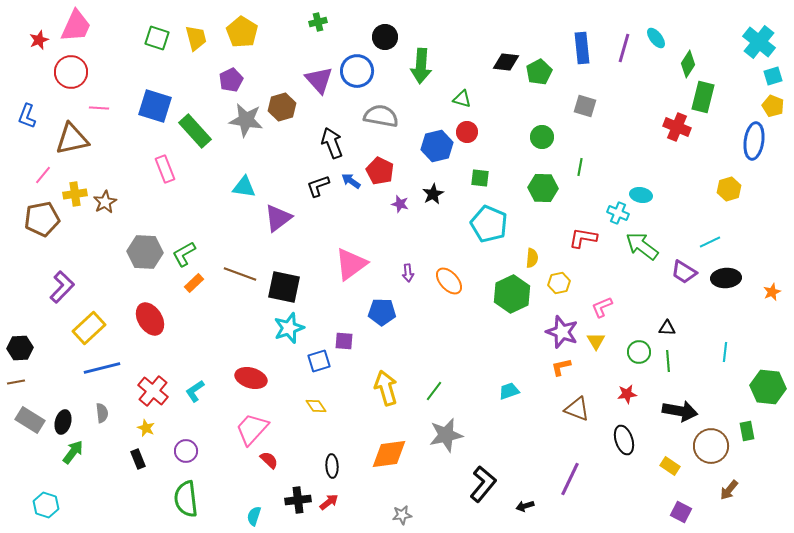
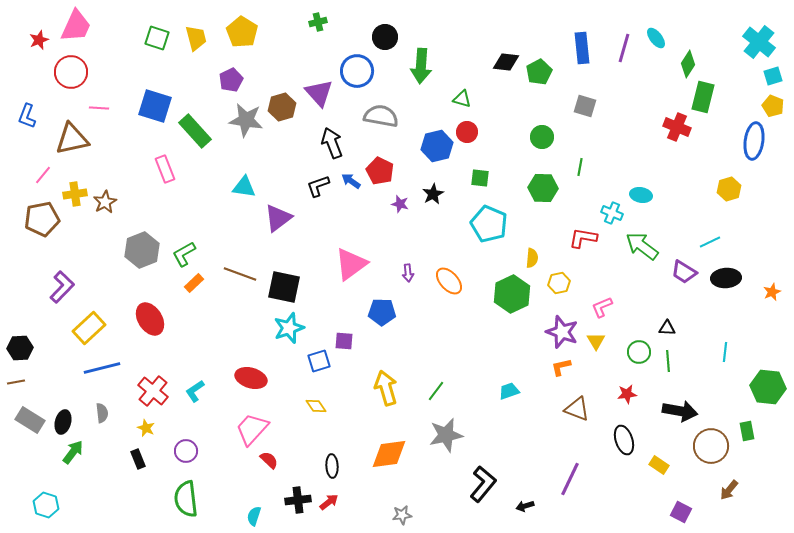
purple triangle at (319, 80): moved 13 px down
cyan cross at (618, 213): moved 6 px left
gray hexagon at (145, 252): moved 3 px left, 2 px up; rotated 24 degrees counterclockwise
green line at (434, 391): moved 2 px right
yellow rectangle at (670, 466): moved 11 px left, 1 px up
